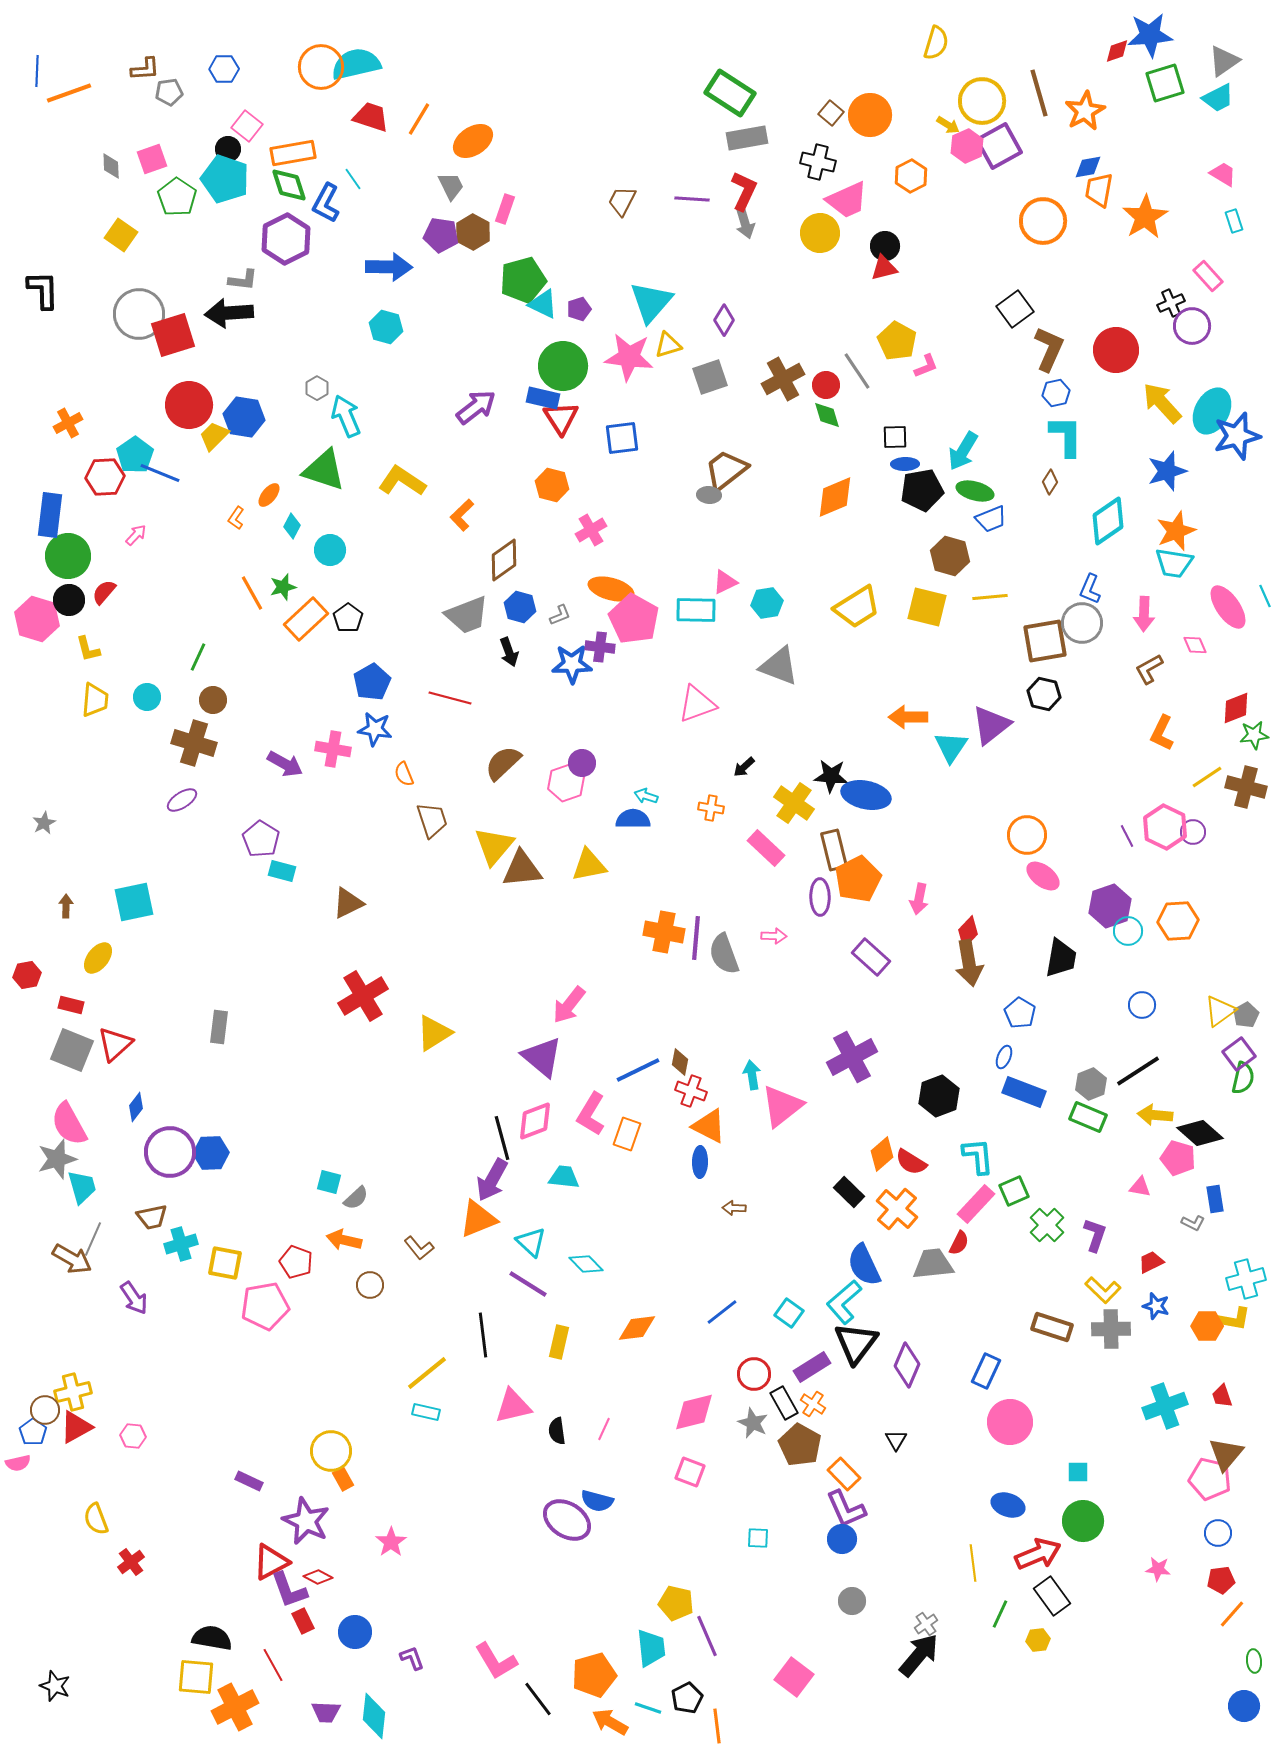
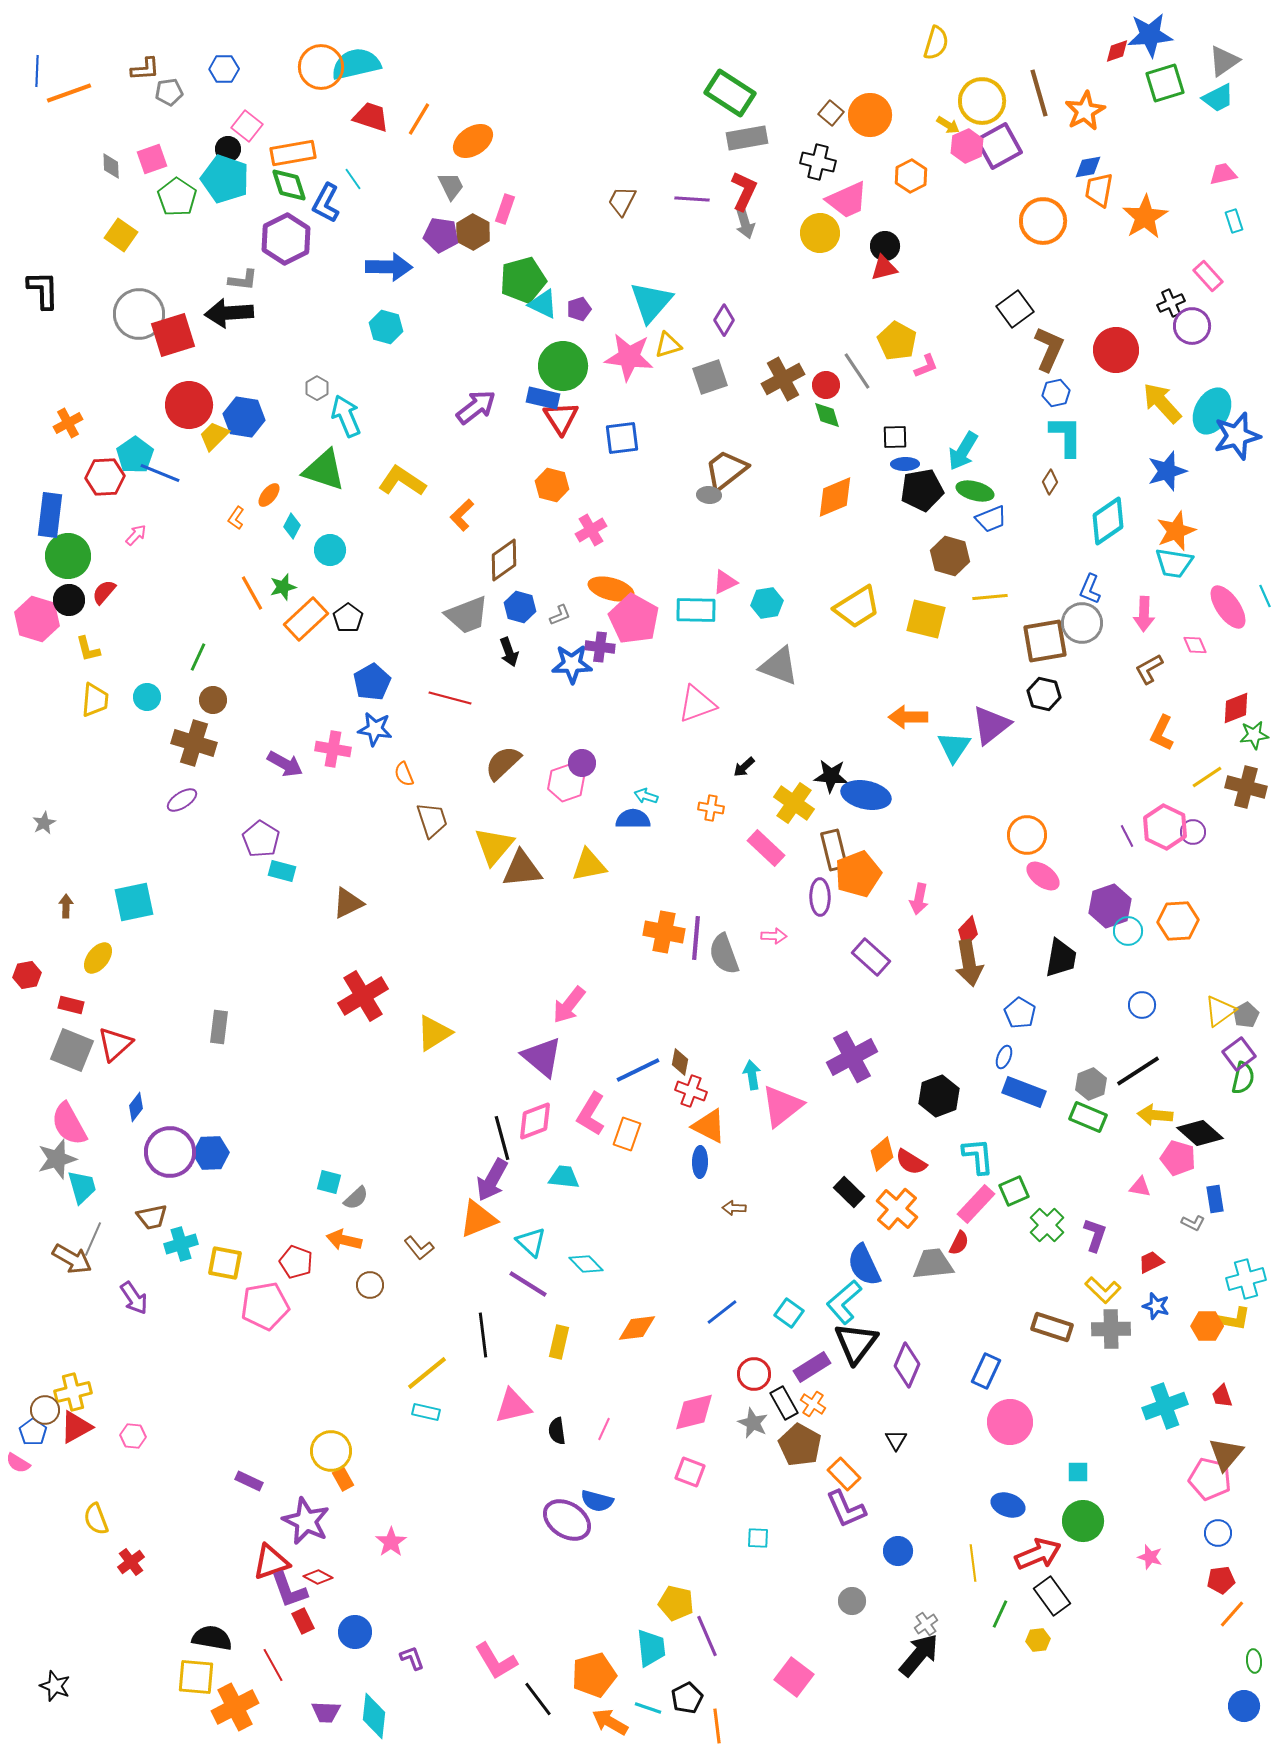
pink trapezoid at (1223, 174): rotated 44 degrees counterclockwise
yellow square at (927, 607): moved 1 px left, 12 px down
cyan triangle at (951, 747): moved 3 px right
orange pentagon at (858, 879): moved 5 px up; rotated 6 degrees clockwise
pink semicircle at (18, 1463): rotated 45 degrees clockwise
blue circle at (842, 1539): moved 56 px right, 12 px down
red triangle at (271, 1562): rotated 9 degrees clockwise
pink star at (1158, 1569): moved 8 px left, 12 px up; rotated 10 degrees clockwise
